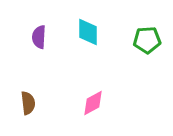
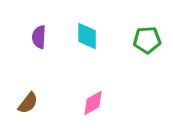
cyan diamond: moved 1 px left, 4 px down
brown semicircle: rotated 45 degrees clockwise
